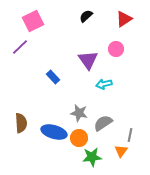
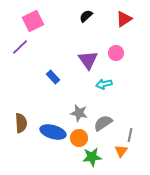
pink circle: moved 4 px down
blue ellipse: moved 1 px left
